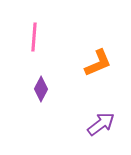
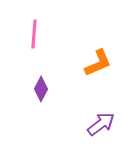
pink line: moved 3 px up
